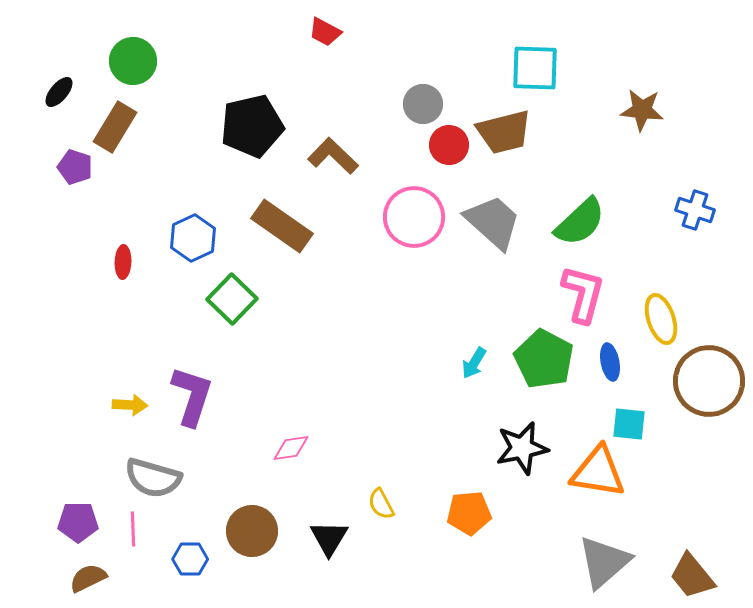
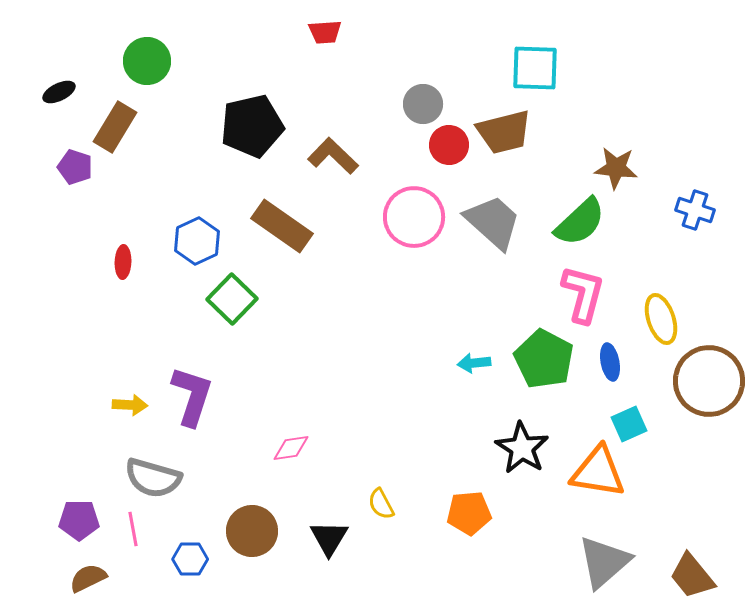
red trapezoid at (325, 32): rotated 32 degrees counterclockwise
green circle at (133, 61): moved 14 px right
black ellipse at (59, 92): rotated 24 degrees clockwise
brown star at (642, 110): moved 26 px left, 58 px down
blue hexagon at (193, 238): moved 4 px right, 3 px down
cyan arrow at (474, 363): rotated 52 degrees clockwise
cyan square at (629, 424): rotated 30 degrees counterclockwise
black star at (522, 448): rotated 28 degrees counterclockwise
purple pentagon at (78, 522): moved 1 px right, 2 px up
pink line at (133, 529): rotated 8 degrees counterclockwise
